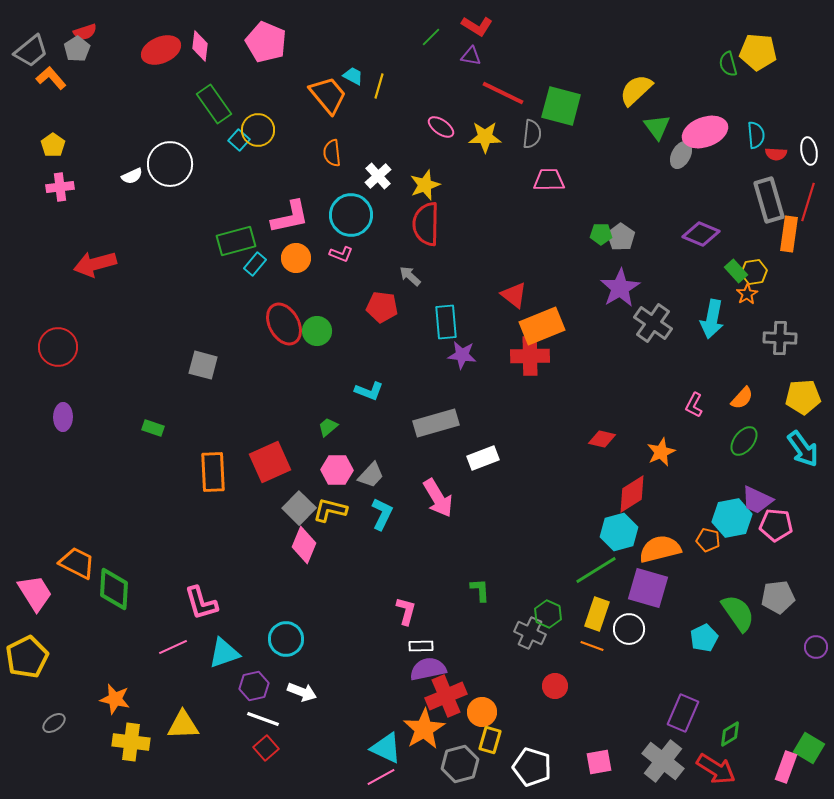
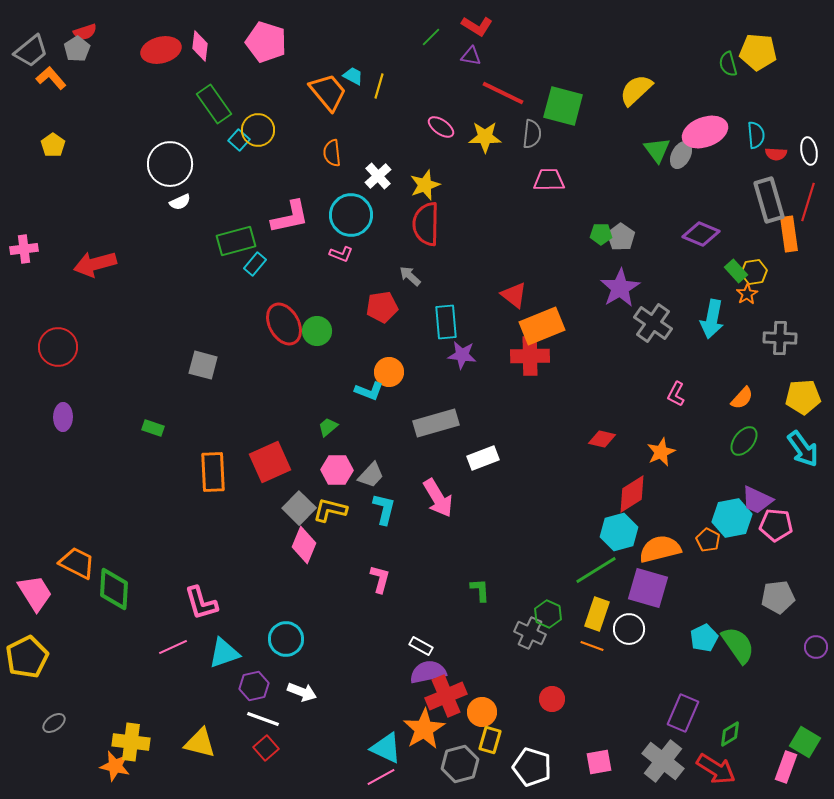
pink pentagon at (266, 42): rotated 6 degrees counterclockwise
red ellipse at (161, 50): rotated 9 degrees clockwise
orange trapezoid at (328, 95): moved 3 px up
green square at (561, 106): moved 2 px right
green triangle at (657, 127): moved 23 px down
white semicircle at (132, 176): moved 48 px right, 26 px down
pink cross at (60, 187): moved 36 px left, 62 px down
orange rectangle at (789, 234): rotated 16 degrees counterclockwise
orange circle at (296, 258): moved 93 px right, 114 px down
red pentagon at (382, 307): rotated 16 degrees counterclockwise
pink L-shape at (694, 405): moved 18 px left, 11 px up
cyan L-shape at (382, 514): moved 2 px right, 5 px up; rotated 12 degrees counterclockwise
orange pentagon at (708, 540): rotated 15 degrees clockwise
pink L-shape at (406, 611): moved 26 px left, 32 px up
green semicircle at (738, 613): moved 32 px down
white rectangle at (421, 646): rotated 30 degrees clockwise
purple semicircle at (428, 669): moved 3 px down
red circle at (555, 686): moved 3 px left, 13 px down
orange star at (115, 699): moved 67 px down
yellow triangle at (183, 725): moved 17 px right, 18 px down; rotated 16 degrees clockwise
green square at (809, 748): moved 4 px left, 6 px up
